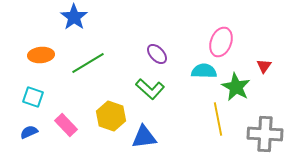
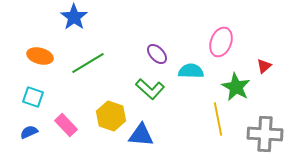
orange ellipse: moved 1 px left, 1 px down; rotated 20 degrees clockwise
red triangle: rotated 14 degrees clockwise
cyan semicircle: moved 13 px left
blue triangle: moved 3 px left, 2 px up; rotated 12 degrees clockwise
